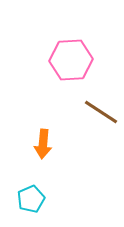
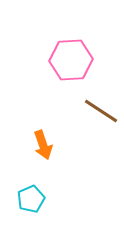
brown line: moved 1 px up
orange arrow: moved 1 px down; rotated 24 degrees counterclockwise
